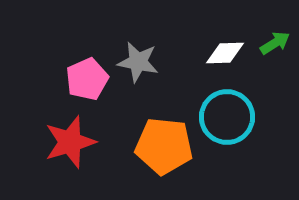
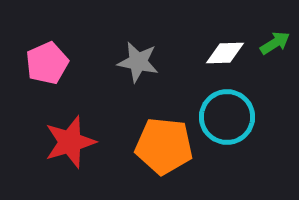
pink pentagon: moved 40 px left, 16 px up
